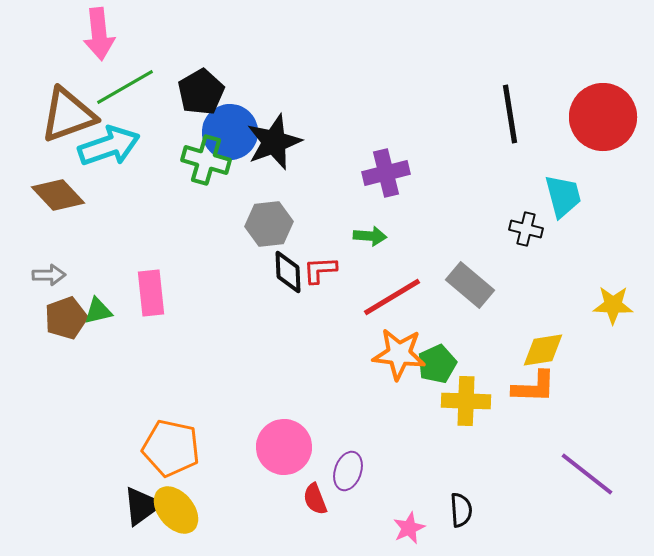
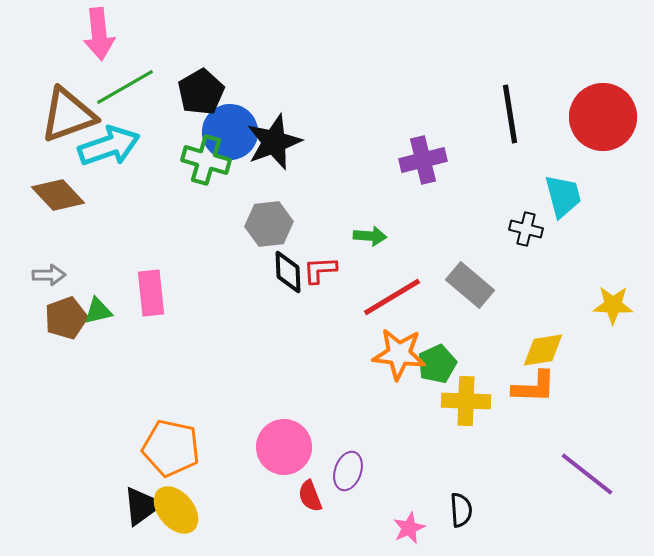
purple cross: moved 37 px right, 13 px up
red semicircle: moved 5 px left, 3 px up
